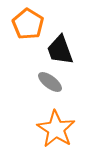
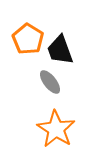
orange pentagon: moved 15 px down
gray ellipse: rotated 15 degrees clockwise
